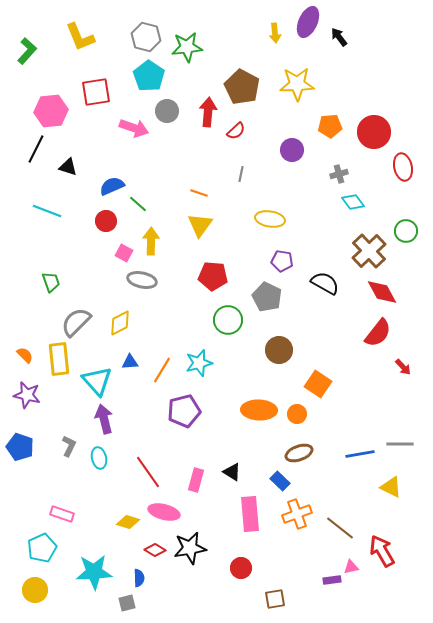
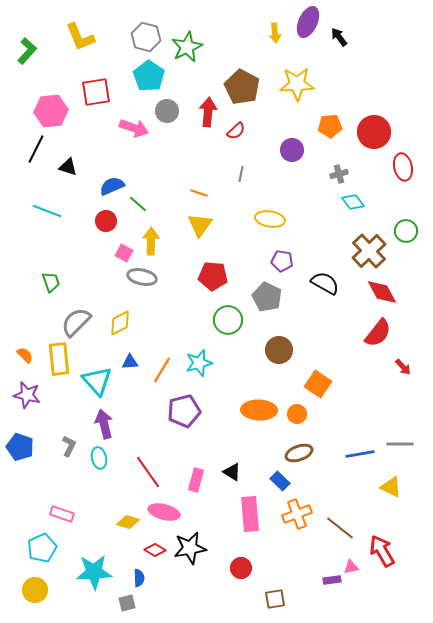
green star at (187, 47): rotated 20 degrees counterclockwise
gray ellipse at (142, 280): moved 3 px up
purple arrow at (104, 419): moved 5 px down
